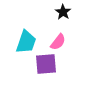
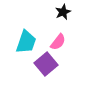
black star: rotated 14 degrees clockwise
purple square: rotated 35 degrees counterclockwise
